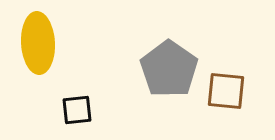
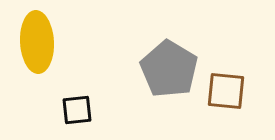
yellow ellipse: moved 1 px left, 1 px up
gray pentagon: rotated 4 degrees counterclockwise
